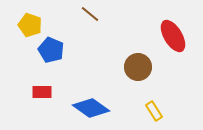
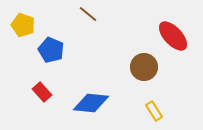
brown line: moved 2 px left
yellow pentagon: moved 7 px left
red ellipse: rotated 12 degrees counterclockwise
brown circle: moved 6 px right
red rectangle: rotated 48 degrees clockwise
blue diamond: moved 5 px up; rotated 30 degrees counterclockwise
